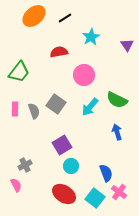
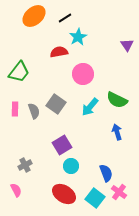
cyan star: moved 13 px left
pink circle: moved 1 px left, 1 px up
pink semicircle: moved 5 px down
